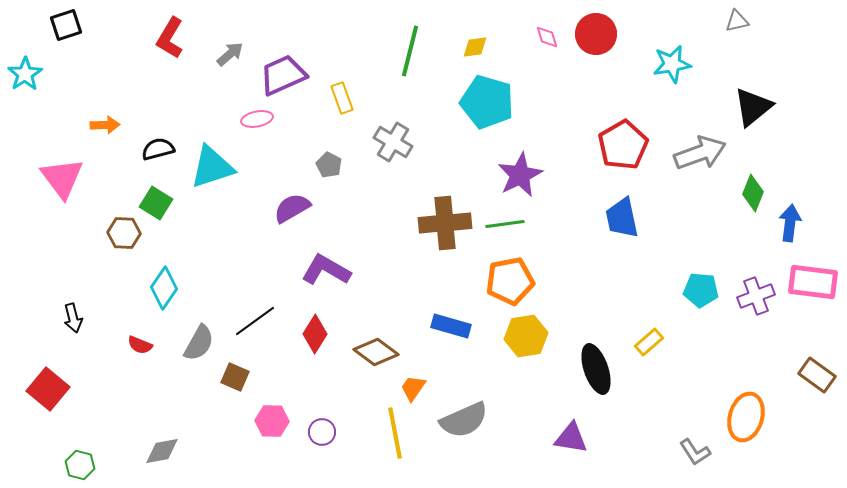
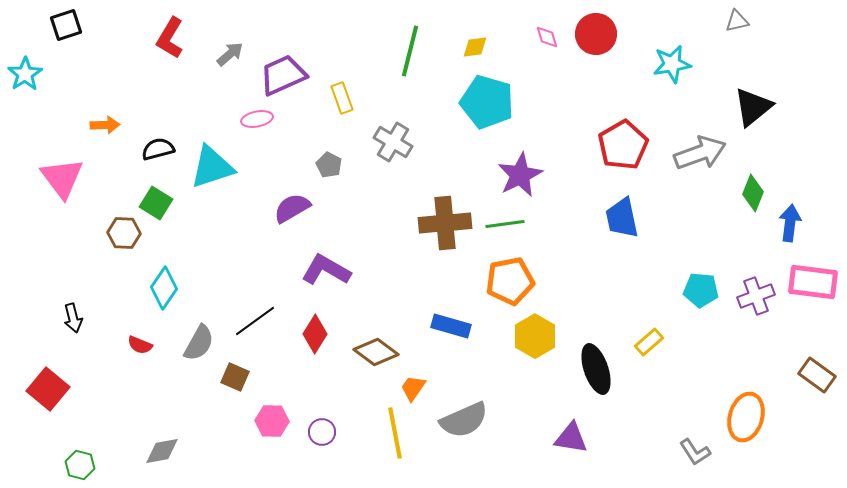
yellow hexagon at (526, 336): moved 9 px right; rotated 21 degrees counterclockwise
